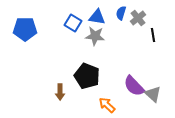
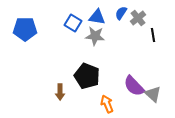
blue semicircle: rotated 16 degrees clockwise
orange arrow: moved 1 px up; rotated 24 degrees clockwise
